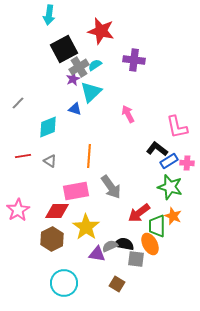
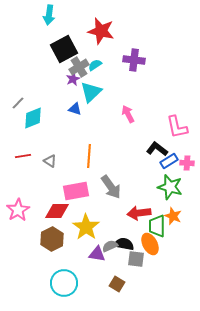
cyan diamond: moved 15 px left, 9 px up
red arrow: rotated 30 degrees clockwise
